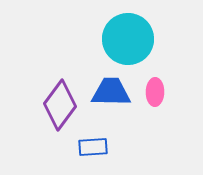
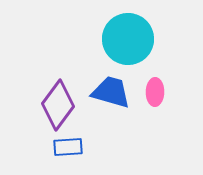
blue trapezoid: rotated 15 degrees clockwise
purple diamond: moved 2 px left
blue rectangle: moved 25 px left
